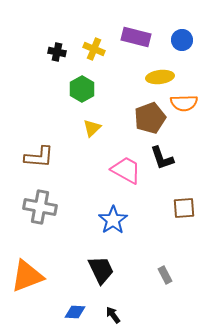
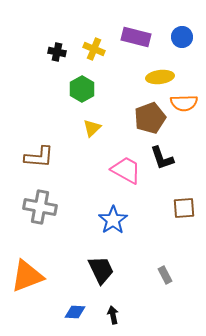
blue circle: moved 3 px up
black arrow: rotated 24 degrees clockwise
